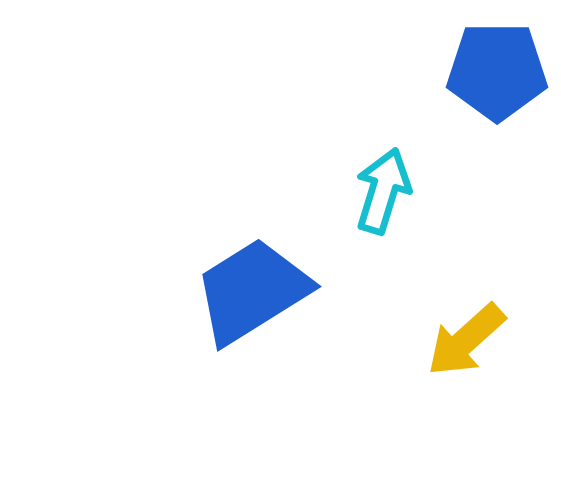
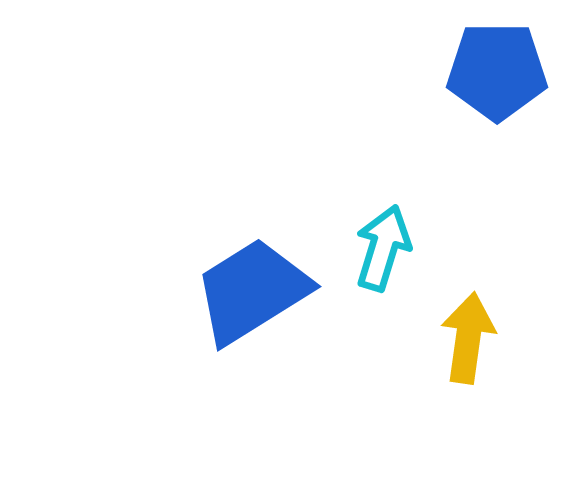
cyan arrow: moved 57 px down
yellow arrow: moved 2 px right, 2 px up; rotated 140 degrees clockwise
